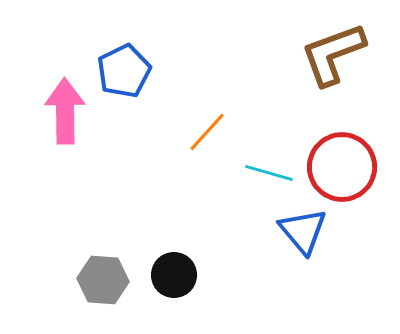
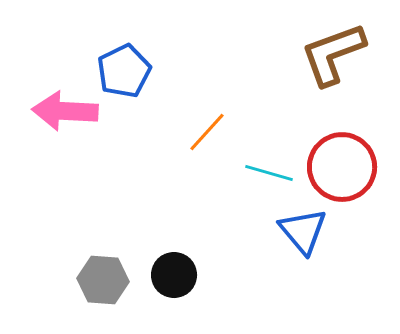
pink arrow: rotated 86 degrees counterclockwise
